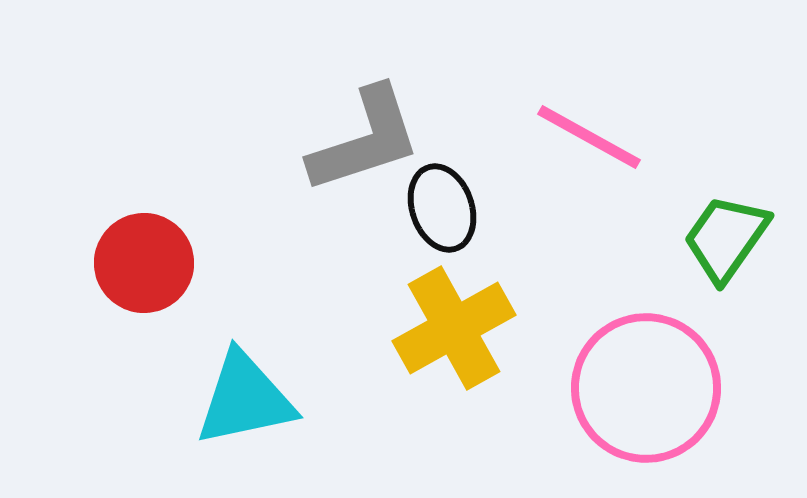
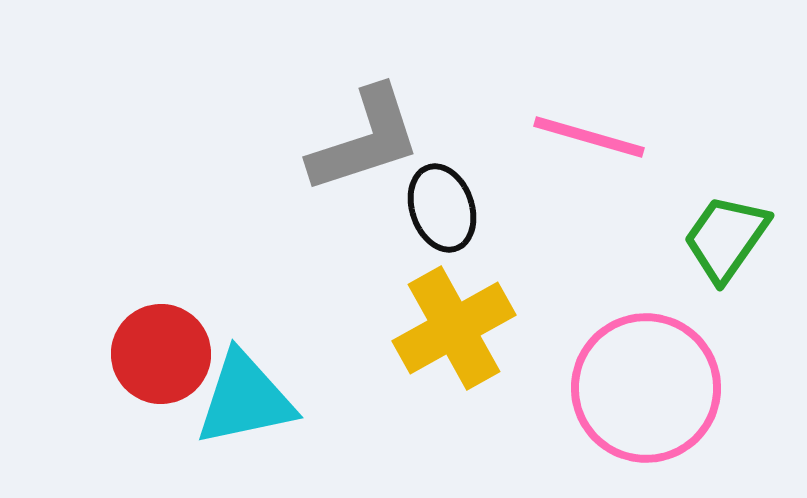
pink line: rotated 13 degrees counterclockwise
red circle: moved 17 px right, 91 px down
